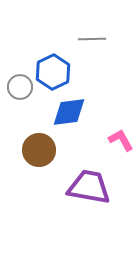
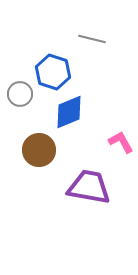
gray line: rotated 16 degrees clockwise
blue hexagon: rotated 16 degrees counterclockwise
gray circle: moved 7 px down
blue diamond: rotated 15 degrees counterclockwise
pink L-shape: moved 2 px down
